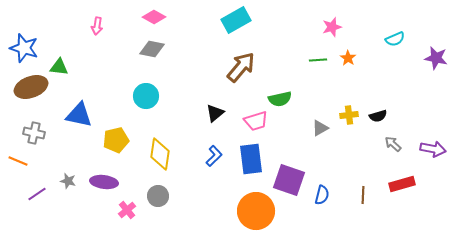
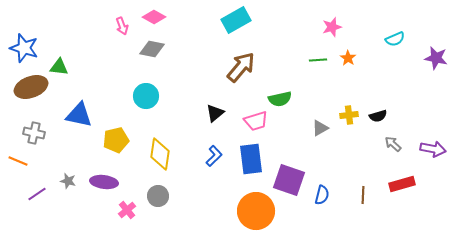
pink arrow: moved 25 px right; rotated 30 degrees counterclockwise
